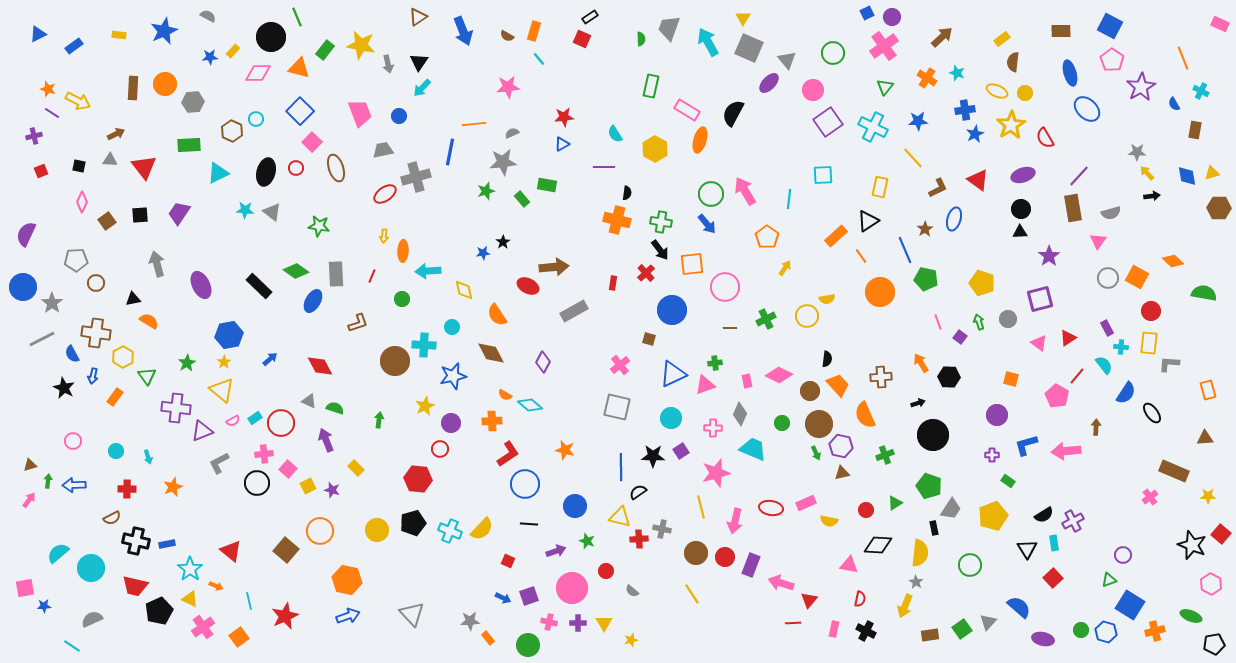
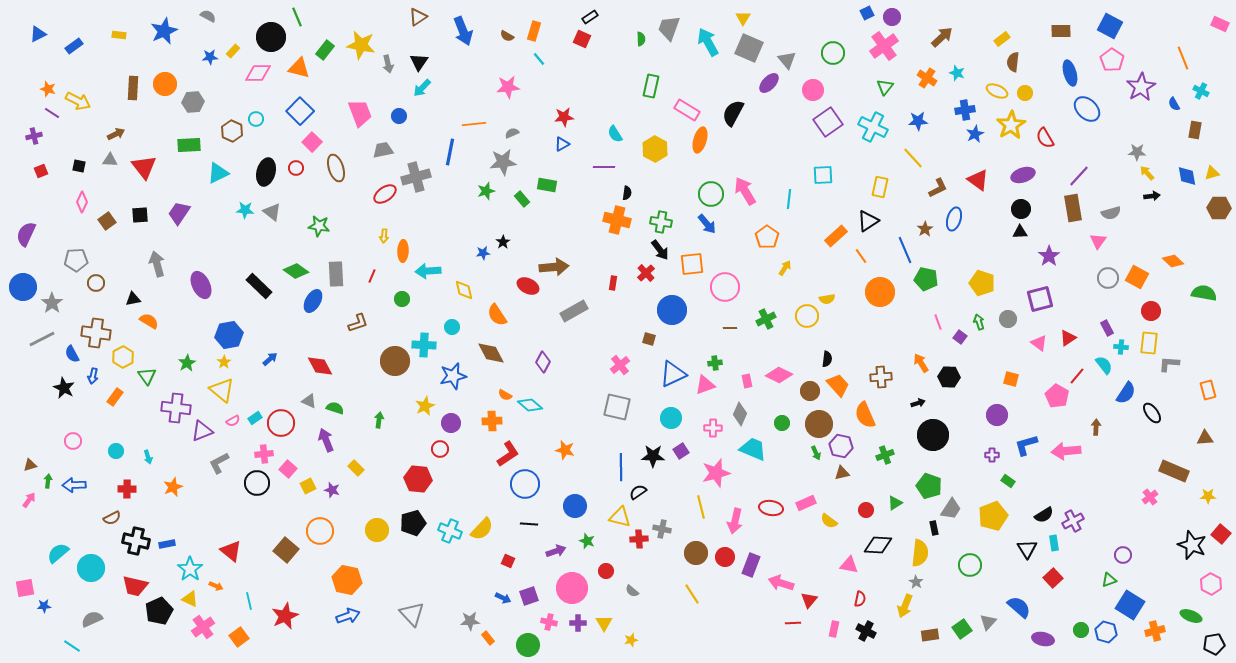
yellow semicircle at (829, 521): rotated 24 degrees clockwise
